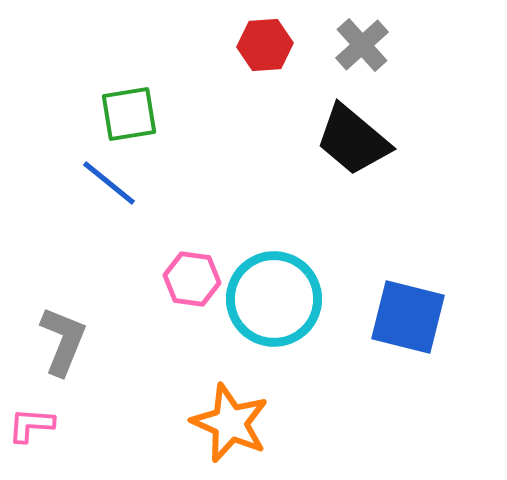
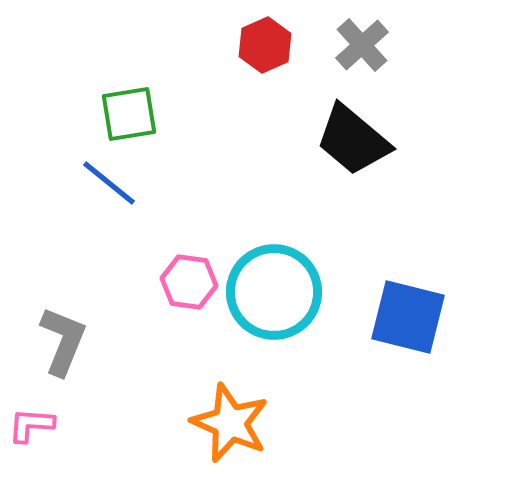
red hexagon: rotated 20 degrees counterclockwise
pink hexagon: moved 3 px left, 3 px down
cyan circle: moved 7 px up
